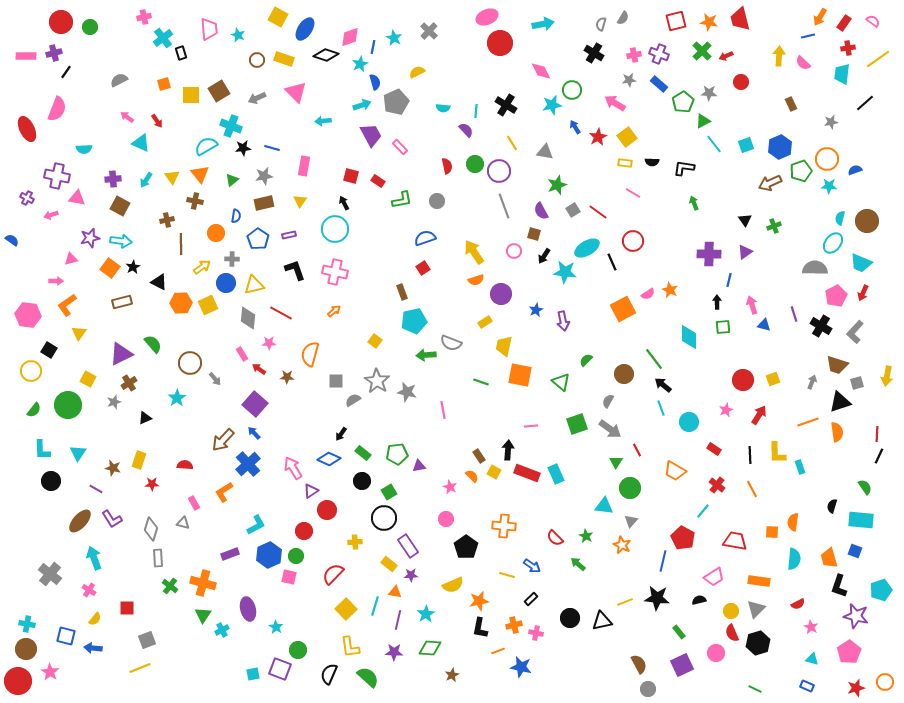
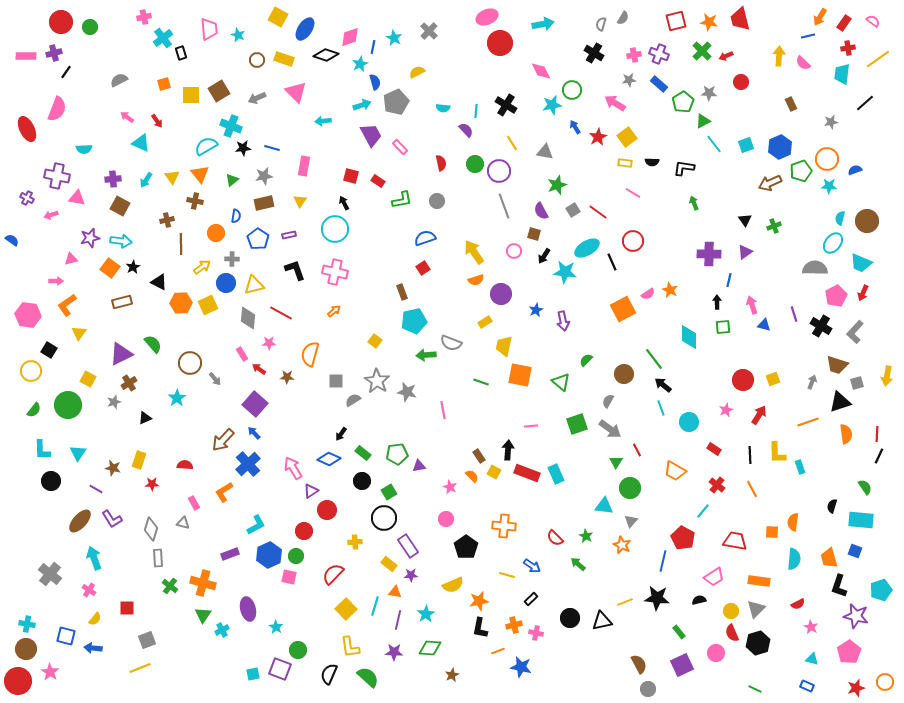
red semicircle at (447, 166): moved 6 px left, 3 px up
orange semicircle at (837, 432): moved 9 px right, 2 px down
